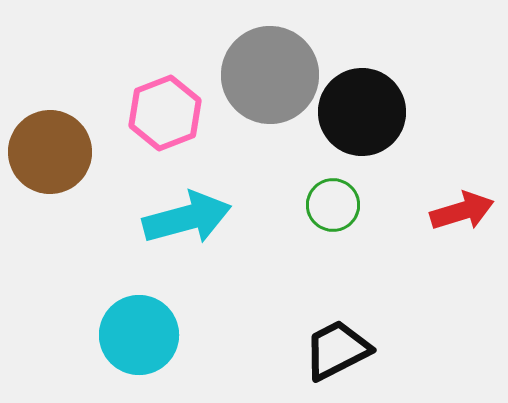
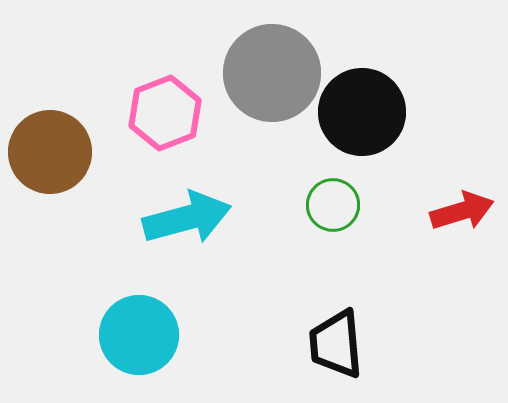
gray circle: moved 2 px right, 2 px up
black trapezoid: moved 1 px left, 6 px up; rotated 68 degrees counterclockwise
